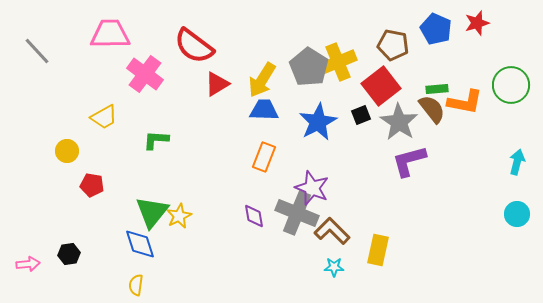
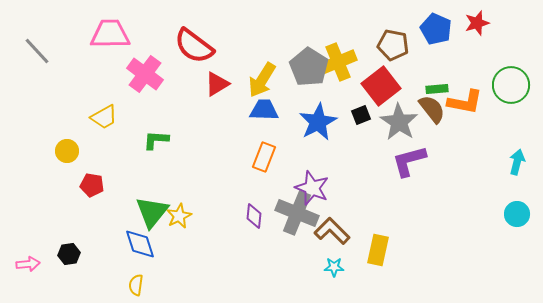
purple diamond: rotated 15 degrees clockwise
